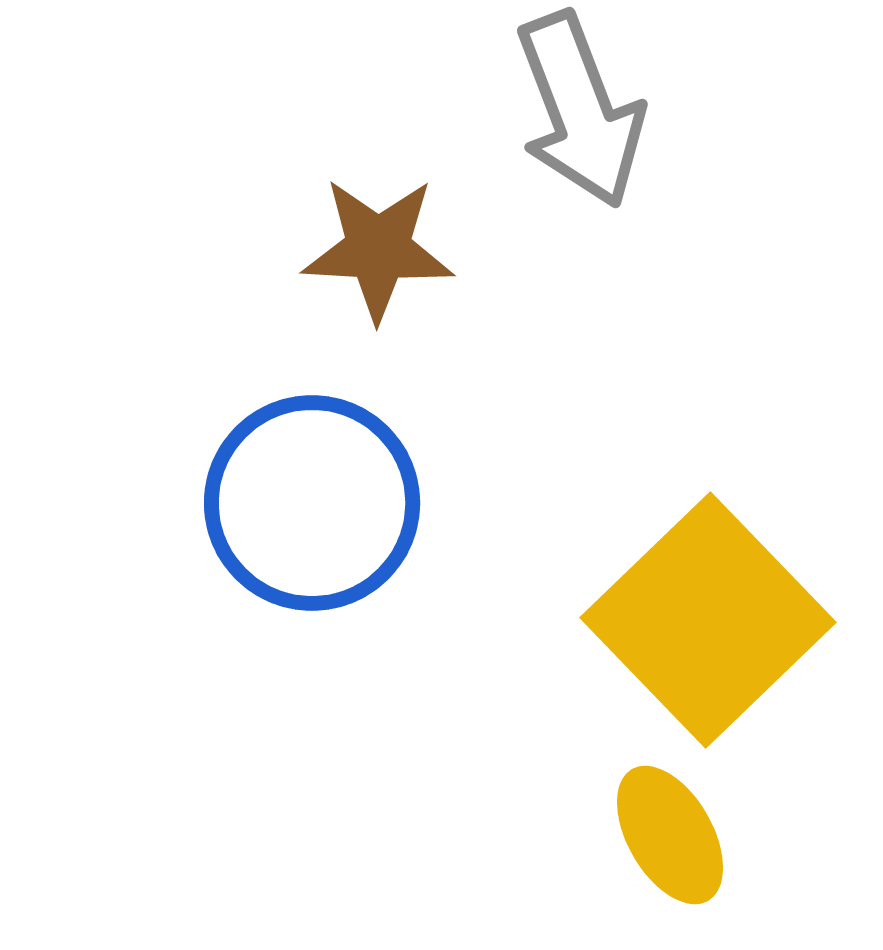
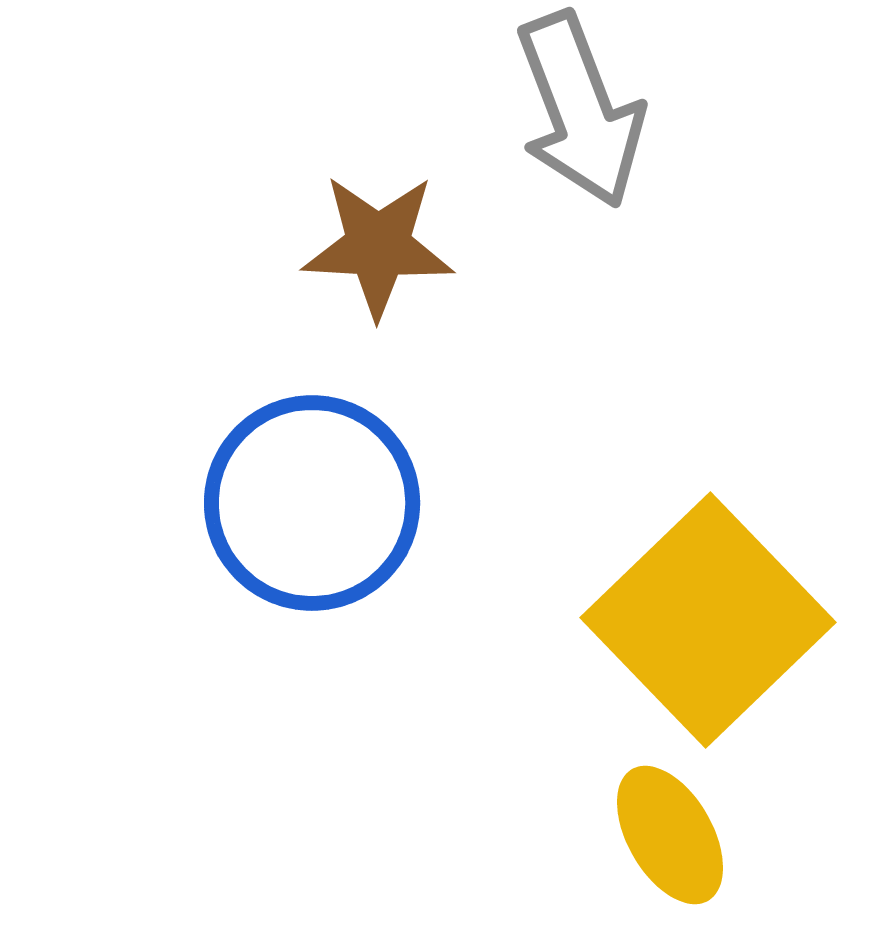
brown star: moved 3 px up
